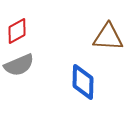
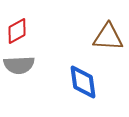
gray semicircle: rotated 20 degrees clockwise
blue diamond: rotated 9 degrees counterclockwise
